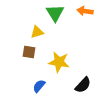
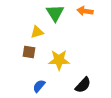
yellow star: moved 2 px up; rotated 10 degrees counterclockwise
